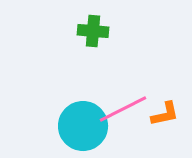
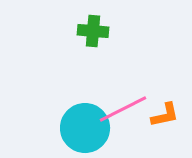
orange L-shape: moved 1 px down
cyan circle: moved 2 px right, 2 px down
